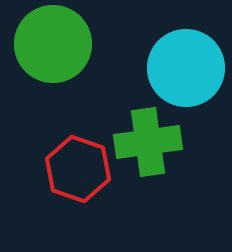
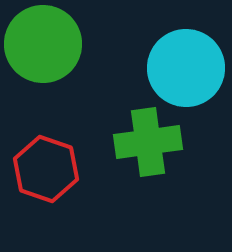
green circle: moved 10 px left
red hexagon: moved 32 px left
